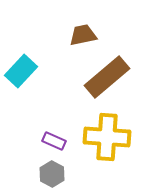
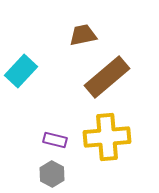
yellow cross: rotated 9 degrees counterclockwise
purple rectangle: moved 1 px right, 1 px up; rotated 10 degrees counterclockwise
